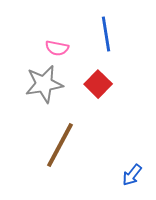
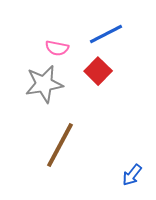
blue line: rotated 72 degrees clockwise
red square: moved 13 px up
